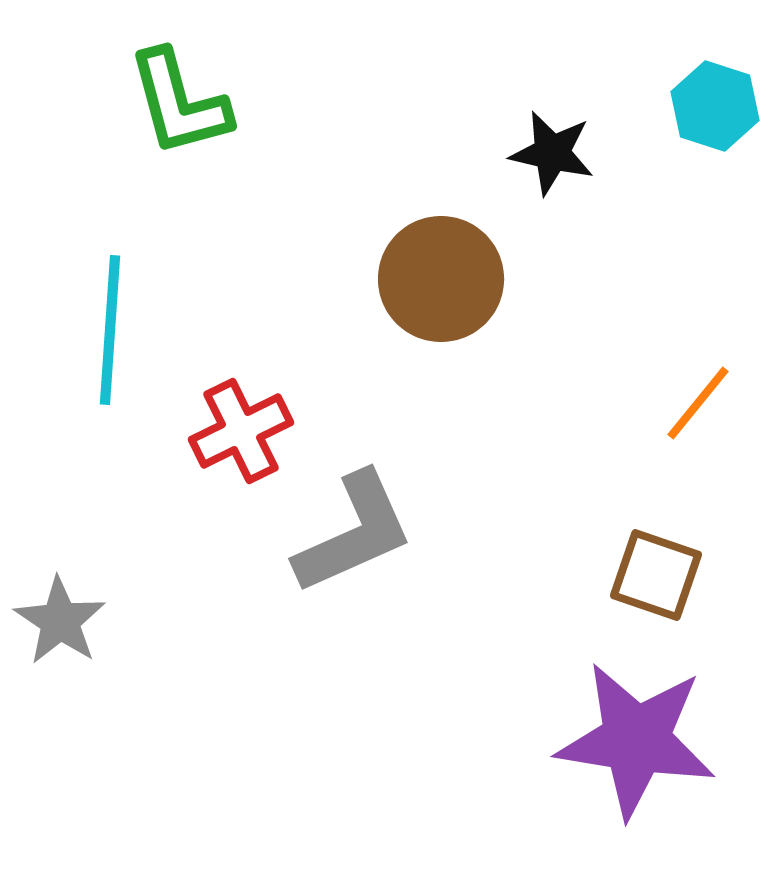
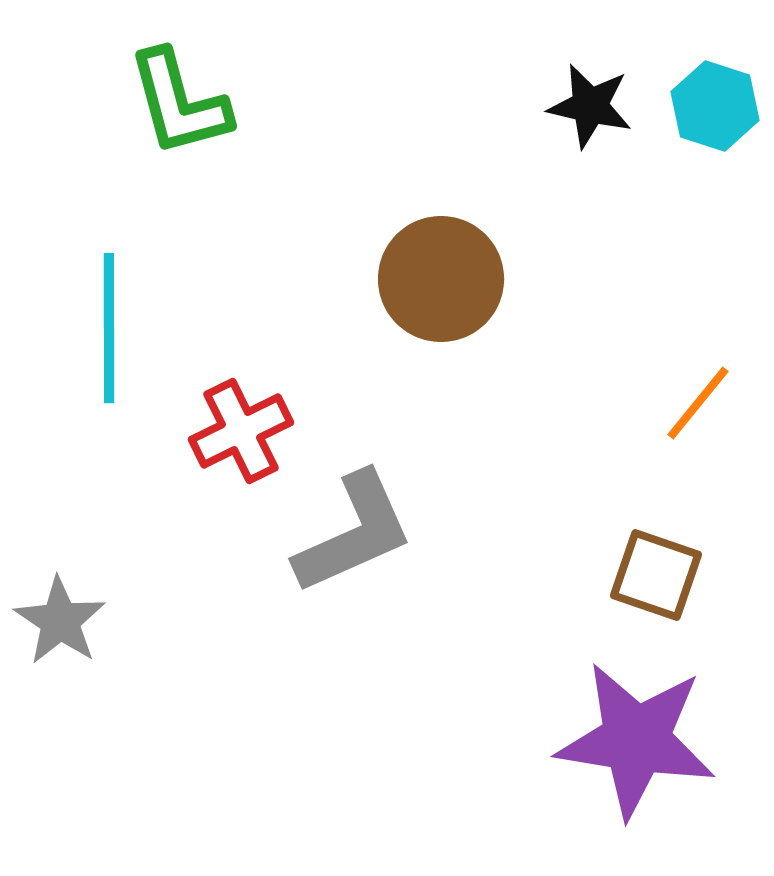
black star: moved 38 px right, 47 px up
cyan line: moved 1 px left, 2 px up; rotated 4 degrees counterclockwise
